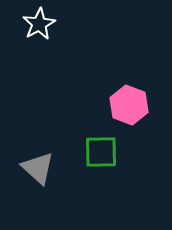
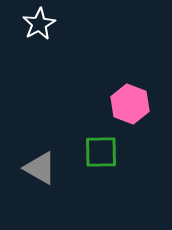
pink hexagon: moved 1 px right, 1 px up
gray triangle: moved 2 px right; rotated 12 degrees counterclockwise
